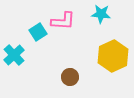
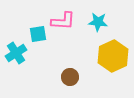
cyan star: moved 3 px left, 8 px down
cyan square: moved 2 px down; rotated 24 degrees clockwise
cyan cross: moved 2 px right, 2 px up; rotated 10 degrees clockwise
